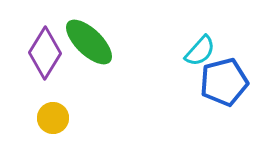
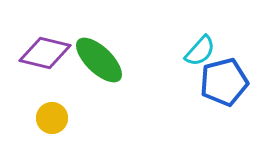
green ellipse: moved 10 px right, 18 px down
purple diamond: rotated 72 degrees clockwise
yellow circle: moved 1 px left
